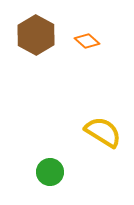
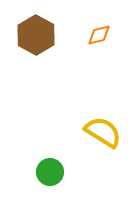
orange diamond: moved 12 px right, 6 px up; rotated 55 degrees counterclockwise
